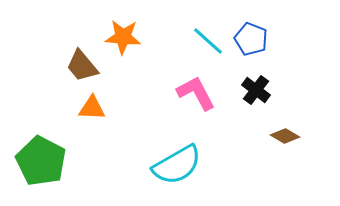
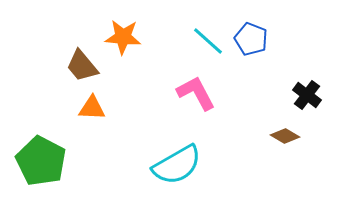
black cross: moved 51 px right, 5 px down
